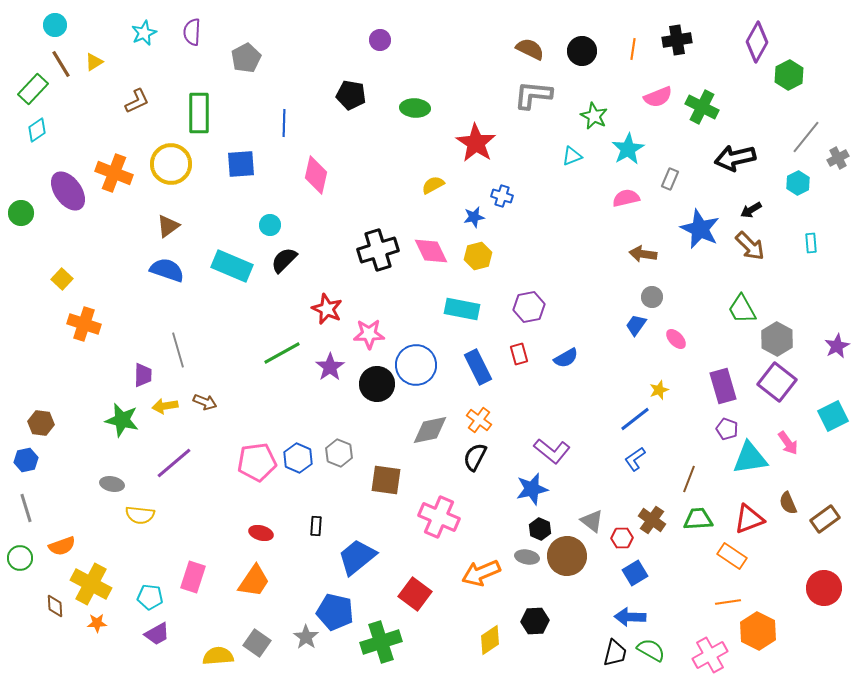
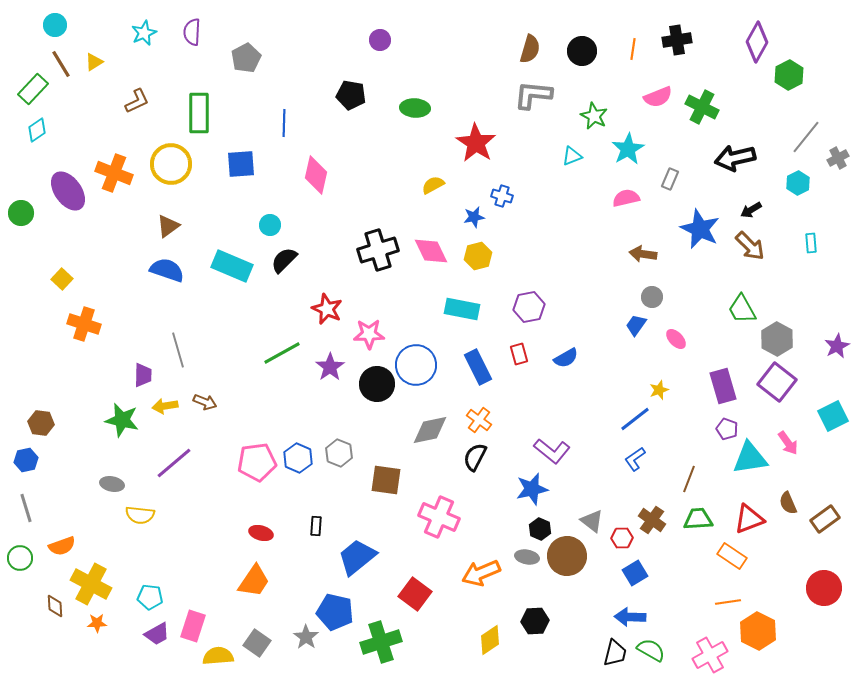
brown semicircle at (530, 49): rotated 80 degrees clockwise
pink rectangle at (193, 577): moved 49 px down
